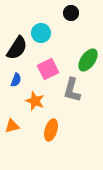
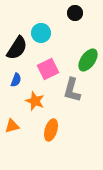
black circle: moved 4 px right
